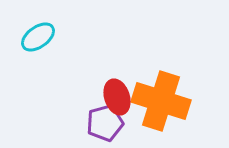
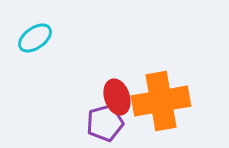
cyan ellipse: moved 3 px left, 1 px down
orange cross: rotated 28 degrees counterclockwise
